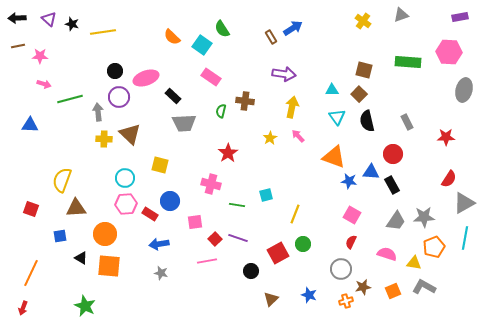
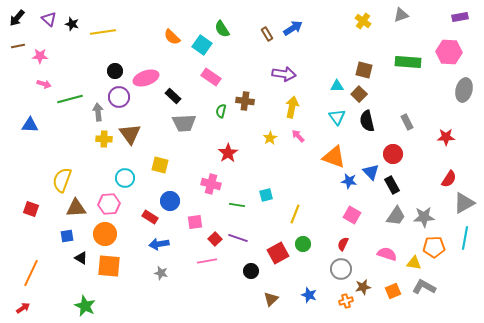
black arrow at (17, 18): rotated 48 degrees counterclockwise
brown rectangle at (271, 37): moved 4 px left, 3 px up
cyan triangle at (332, 90): moved 5 px right, 4 px up
brown triangle at (130, 134): rotated 10 degrees clockwise
blue triangle at (371, 172): rotated 42 degrees clockwise
pink hexagon at (126, 204): moved 17 px left
red rectangle at (150, 214): moved 3 px down
gray trapezoid at (396, 221): moved 5 px up
blue square at (60, 236): moved 7 px right
red semicircle at (351, 242): moved 8 px left, 2 px down
orange pentagon at (434, 247): rotated 20 degrees clockwise
red arrow at (23, 308): rotated 144 degrees counterclockwise
